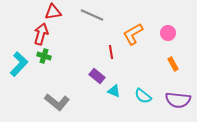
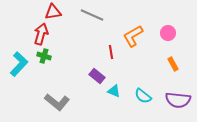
orange L-shape: moved 2 px down
